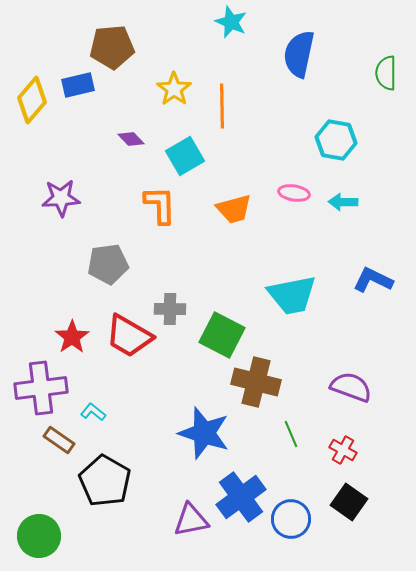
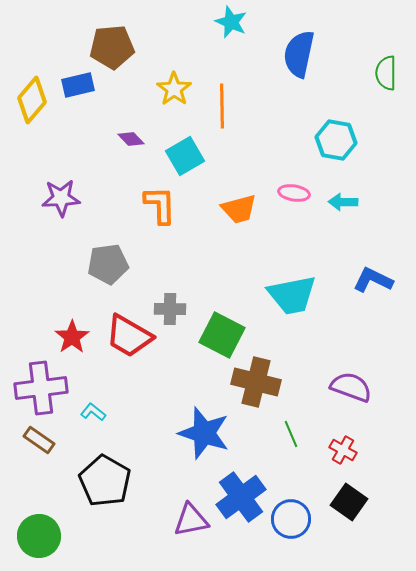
orange trapezoid: moved 5 px right
brown rectangle: moved 20 px left
